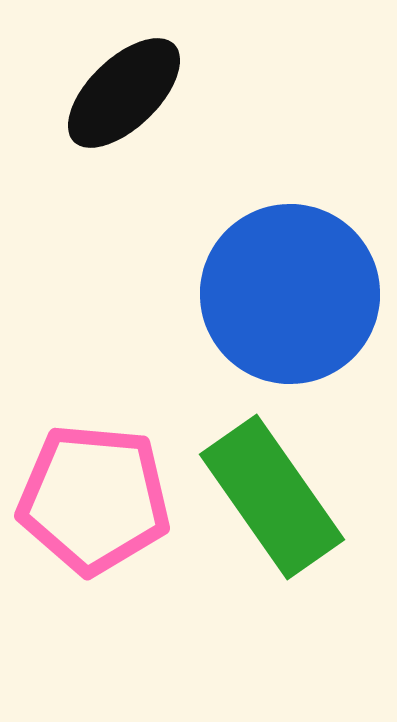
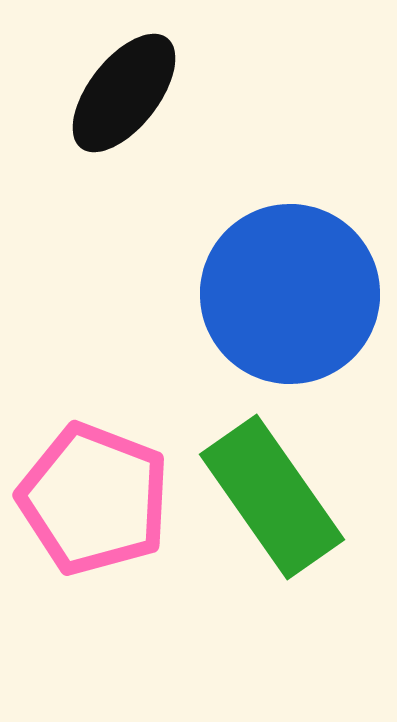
black ellipse: rotated 8 degrees counterclockwise
pink pentagon: rotated 16 degrees clockwise
